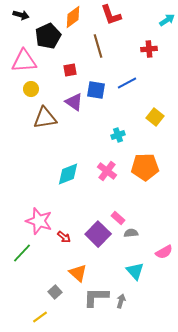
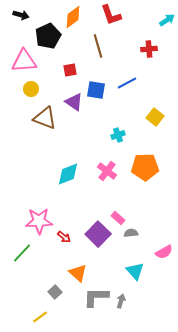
brown triangle: rotated 30 degrees clockwise
pink star: rotated 20 degrees counterclockwise
